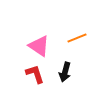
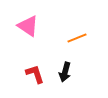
pink triangle: moved 11 px left, 20 px up
